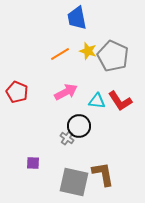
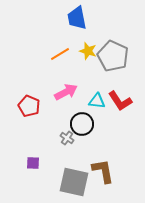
red pentagon: moved 12 px right, 14 px down
black circle: moved 3 px right, 2 px up
brown L-shape: moved 3 px up
